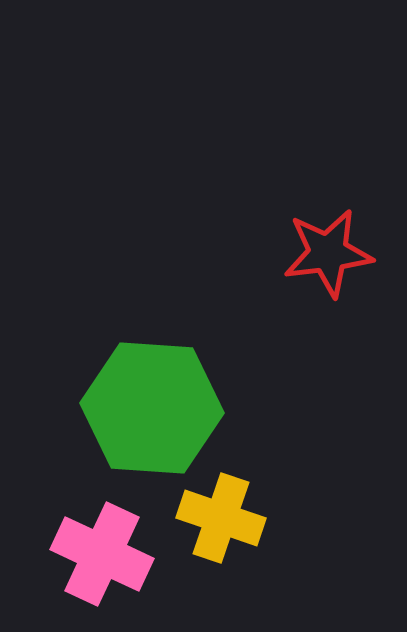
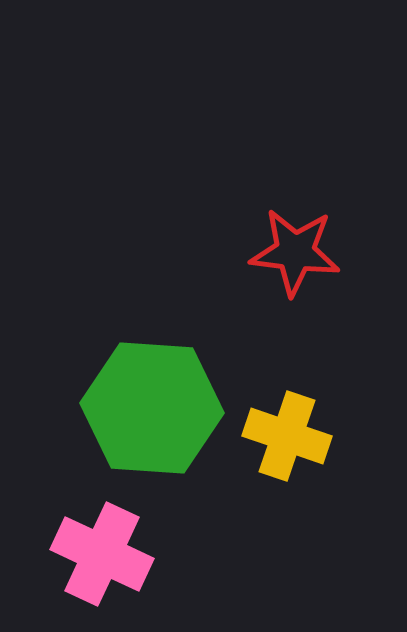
red star: moved 33 px left, 1 px up; rotated 14 degrees clockwise
yellow cross: moved 66 px right, 82 px up
